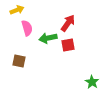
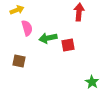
red arrow: moved 11 px right, 11 px up; rotated 30 degrees counterclockwise
